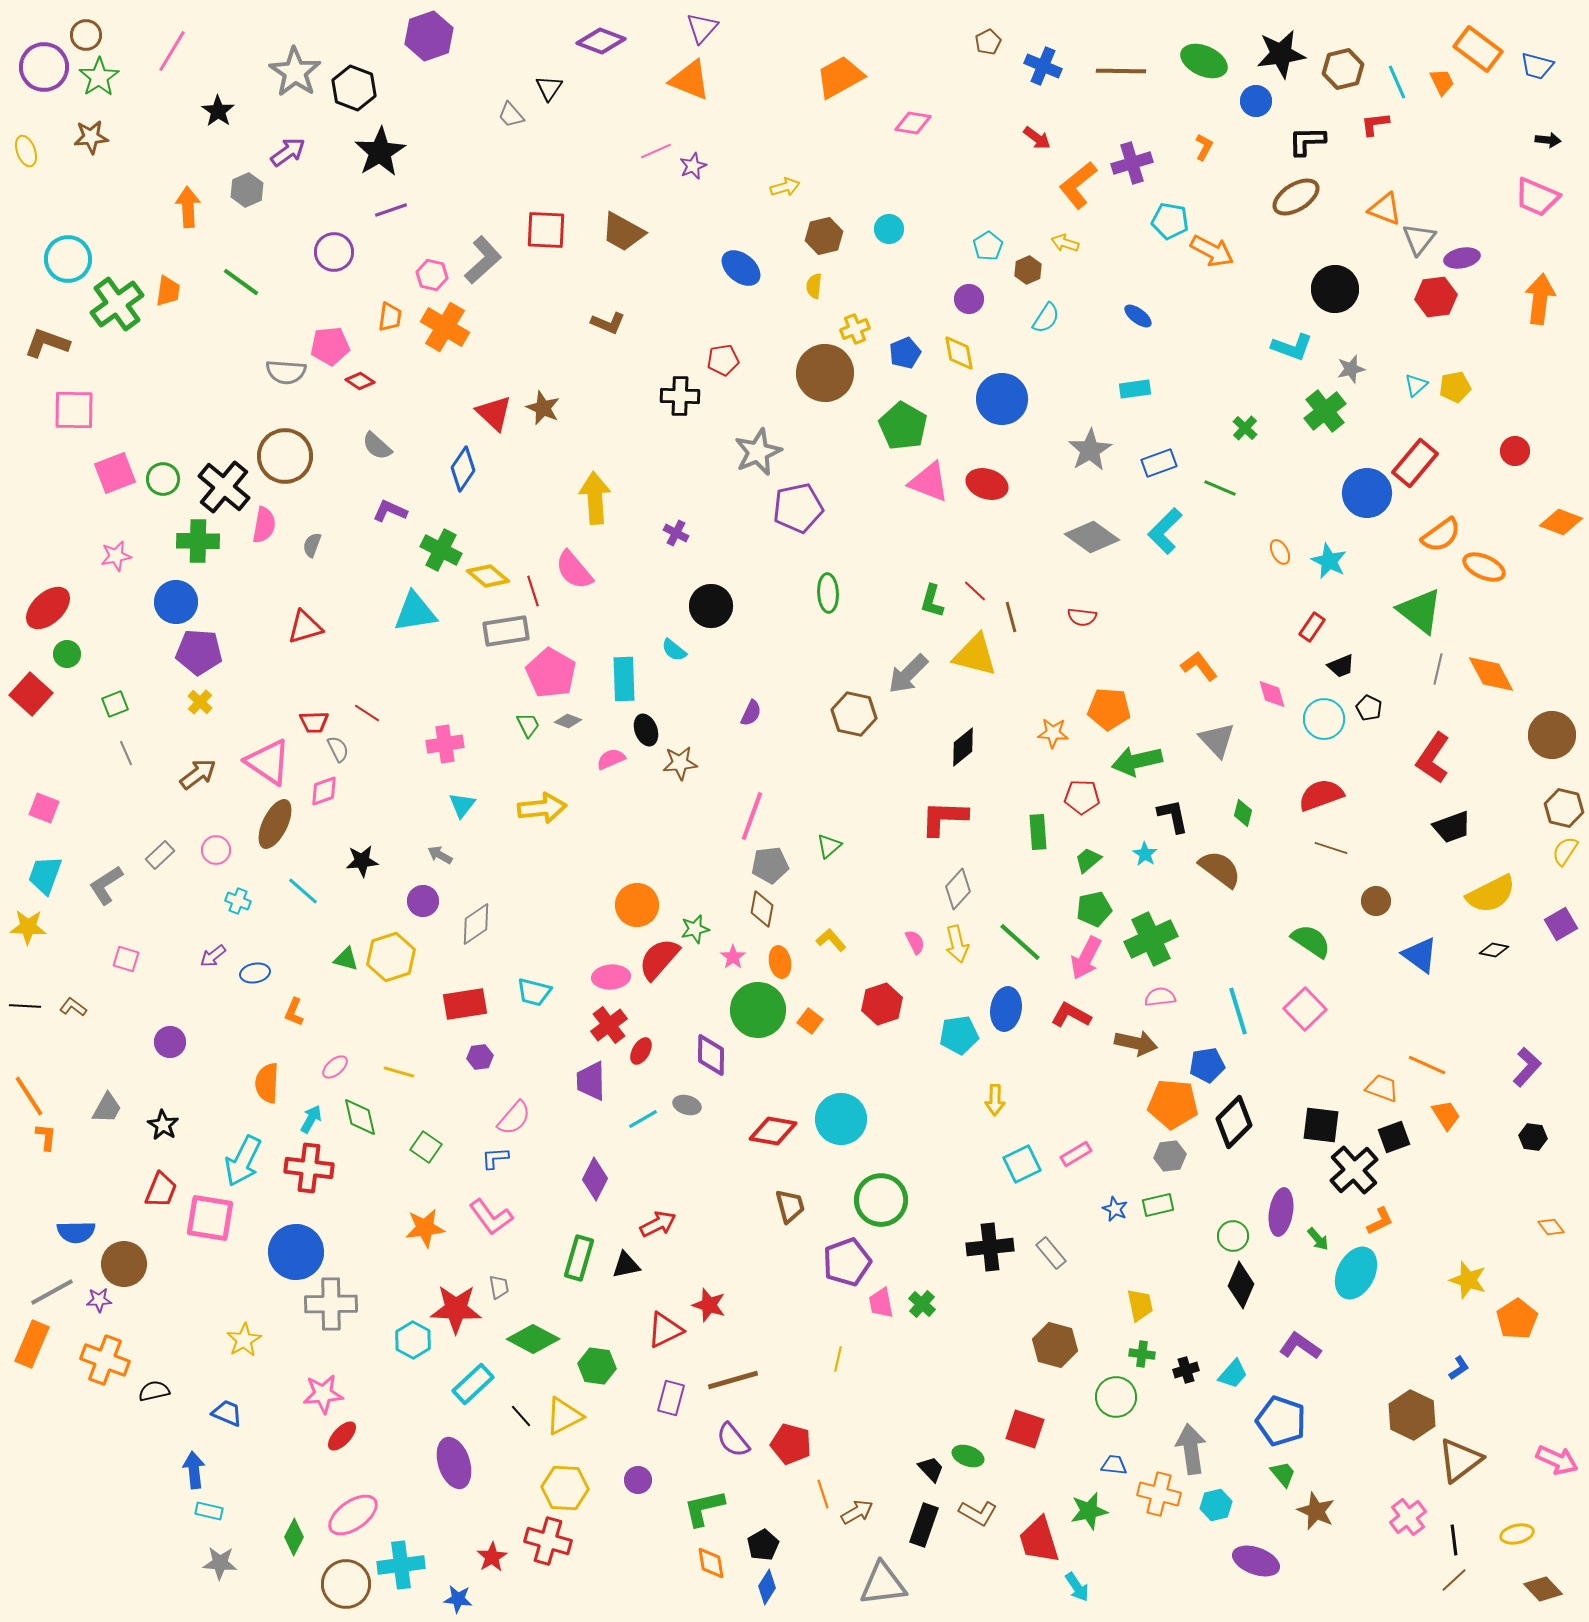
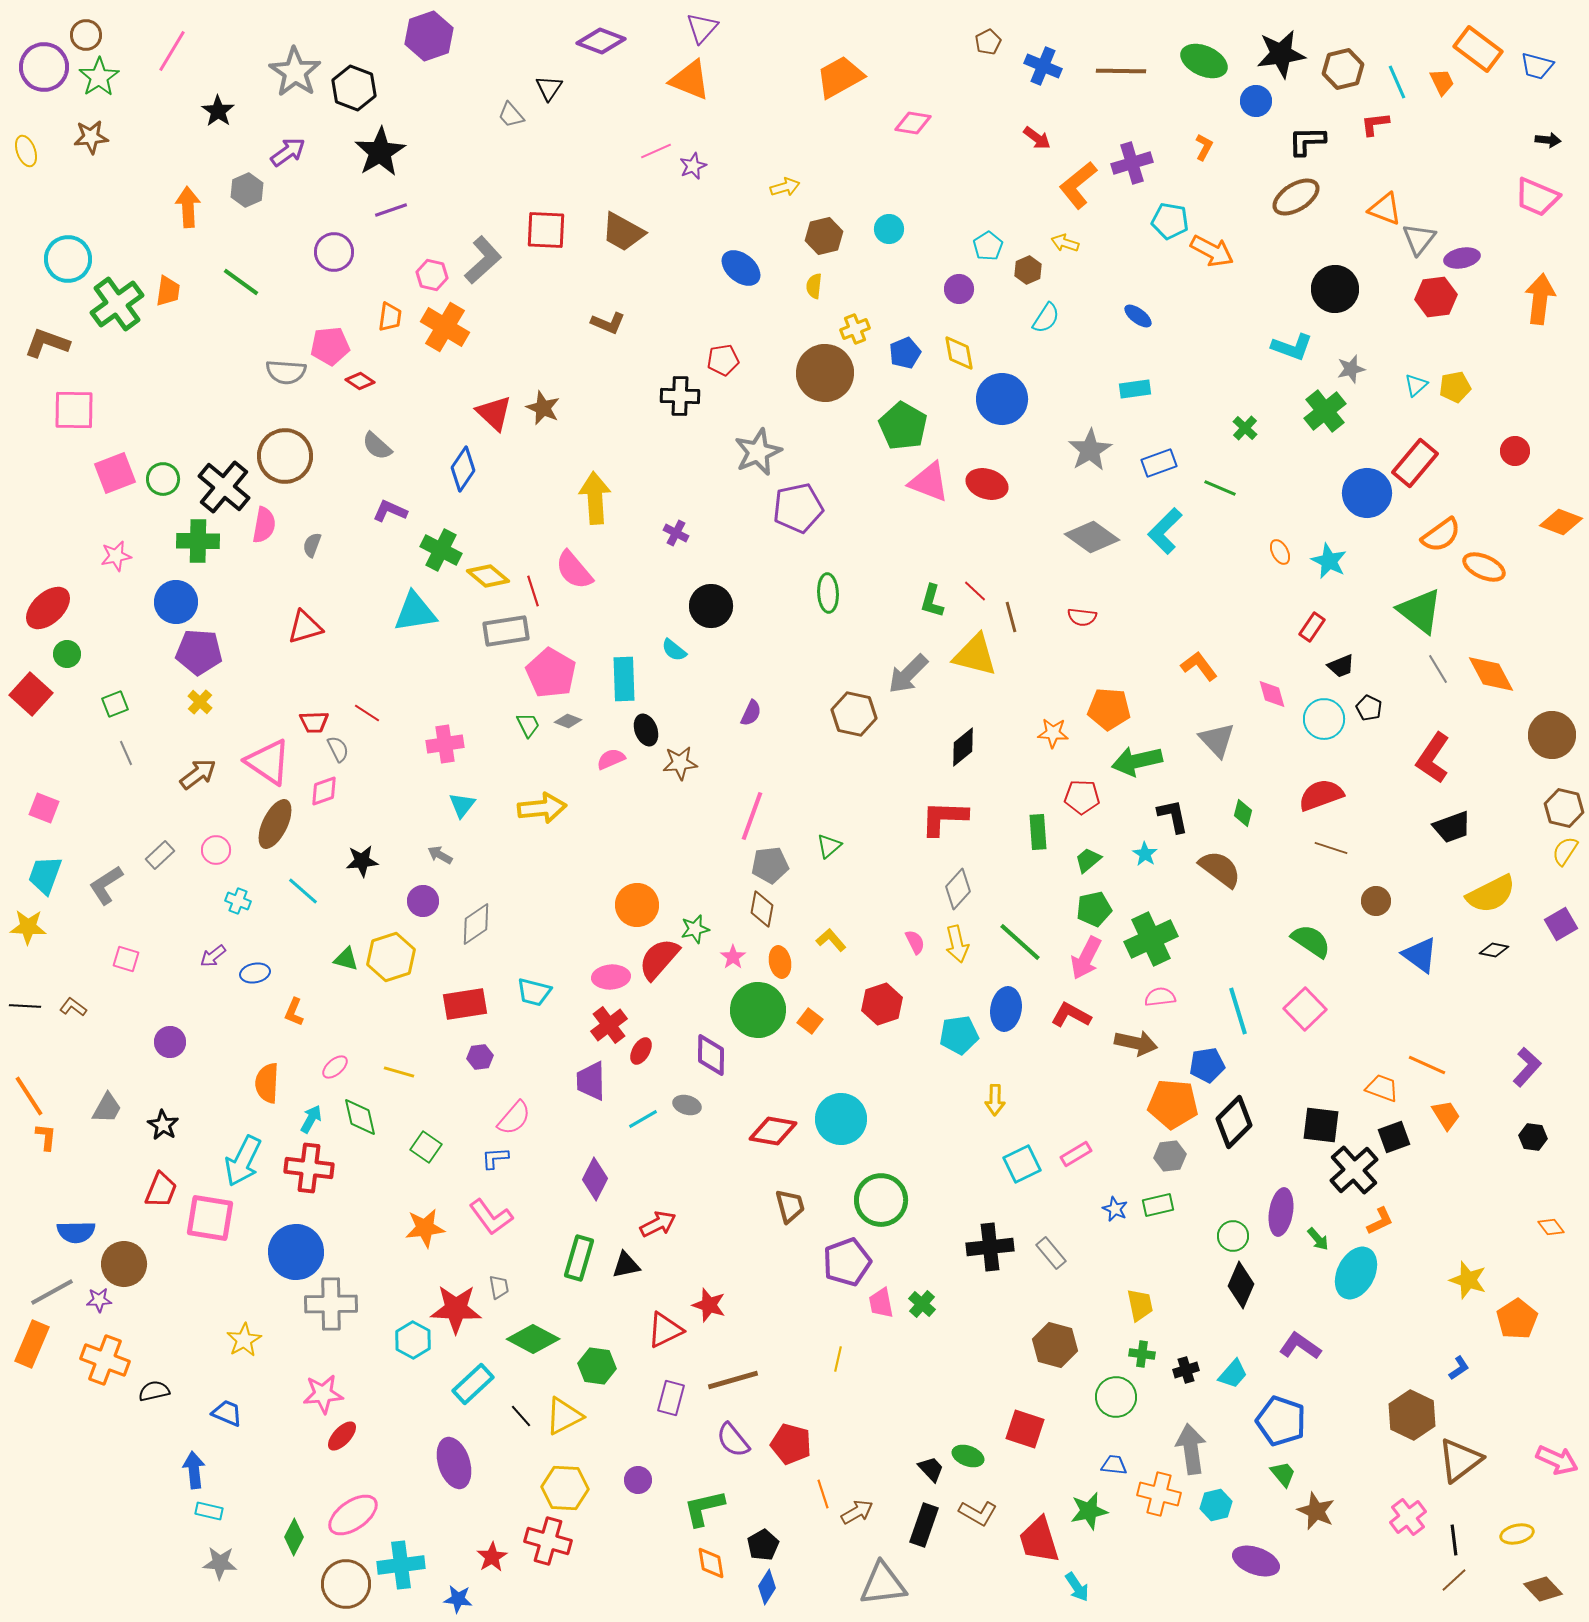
purple circle at (969, 299): moved 10 px left, 10 px up
gray line at (1438, 669): rotated 44 degrees counterclockwise
